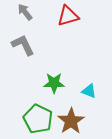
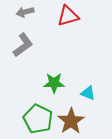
gray arrow: rotated 66 degrees counterclockwise
gray L-shape: rotated 80 degrees clockwise
cyan triangle: moved 1 px left, 2 px down
